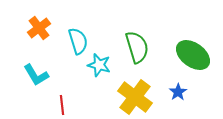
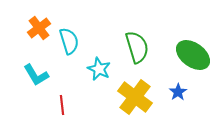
cyan semicircle: moved 9 px left
cyan star: moved 4 px down; rotated 10 degrees clockwise
